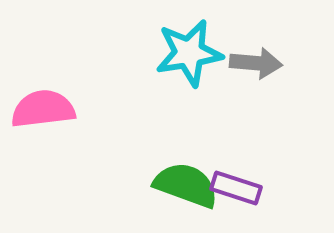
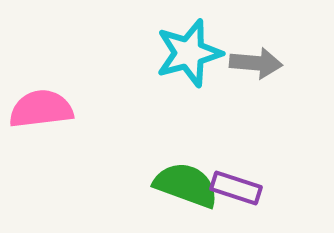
cyan star: rotated 6 degrees counterclockwise
pink semicircle: moved 2 px left
